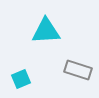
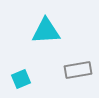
gray rectangle: rotated 28 degrees counterclockwise
